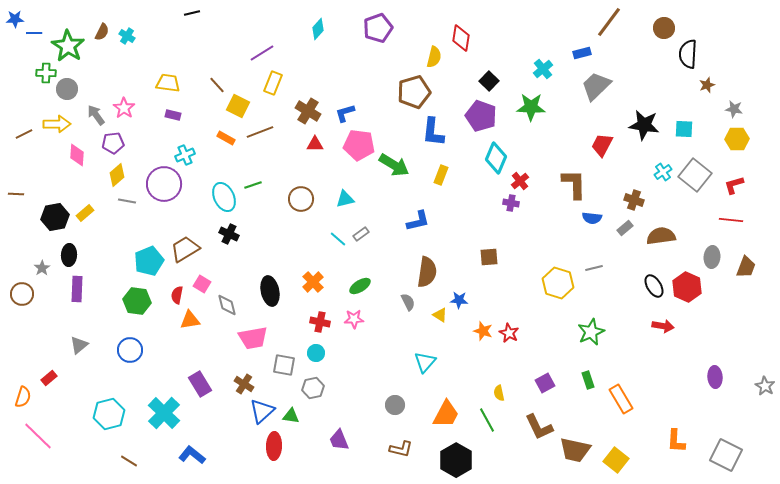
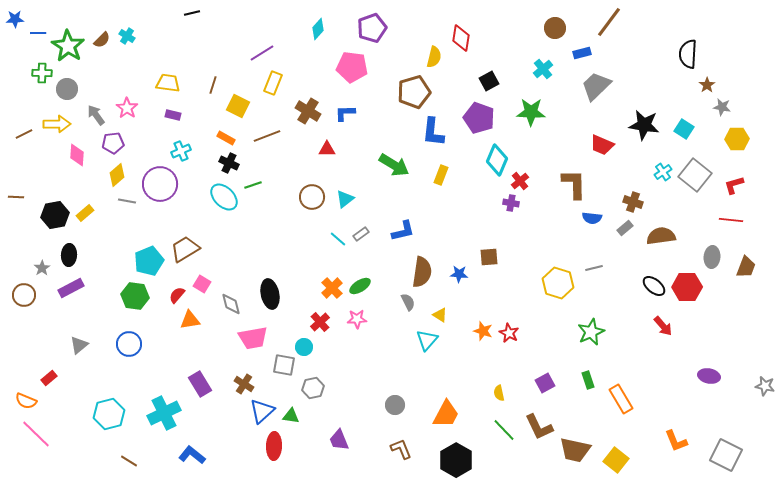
purple pentagon at (378, 28): moved 6 px left
brown circle at (664, 28): moved 109 px left
brown semicircle at (102, 32): moved 8 px down; rotated 18 degrees clockwise
blue line at (34, 33): moved 4 px right
green cross at (46, 73): moved 4 px left
black square at (489, 81): rotated 18 degrees clockwise
brown line at (217, 85): moved 4 px left; rotated 60 degrees clockwise
brown star at (707, 85): rotated 14 degrees counterclockwise
green star at (531, 107): moved 5 px down
pink star at (124, 108): moved 3 px right
gray star at (734, 109): moved 12 px left, 2 px up
blue L-shape at (345, 113): rotated 15 degrees clockwise
purple pentagon at (481, 116): moved 2 px left, 2 px down
cyan square at (684, 129): rotated 30 degrees clockwise
brown line at (260, 132): moved 7 px right, 4 px down
red triangle at (315, 144): moved 12 px right, 5 px down
pink pentagon at (359, 145): moved 7 px left, 78 px up
red trapezoid at (602, 145): rotated 95 degrees counterclockwise
cyan cross at (185, 155): moved 4 px left, 4 px up
cyan diamond at (496, 158): moved 1 px right, 2 px down
purple circle at (164, 184): moved 4 px left
brown line at (16, 194): moved 3 px down
cyan ellipse at (224, 197): rotated 20 degrees counterclockwise
brown circle at (301, 199): moved 11 px right, 2 px up
cyan triangle at (345, 199): rotated 24 degrees counterclockwise
brown cross at (634, 200): moved 1 px left, 2 px down
black hexagon at (55, 217): moved 2 px up
blue L-shape at (418, 221): moved 15 px left, 10 px down
black cross at (229, 234): moved 71 px up
brown semicircle at (427, 272): moved 5 px left
orange cross at (313, 282): moved 19 px right, 6 px down
black ellipse at (654, 286): rotated 20 degrees counterclockwise
red hexagon at (687, 287): rotated 24 degrees counterclockwise
purple rectangle at (77, 289): moved 6 px left, 1 px up; rotated 60 degrees clockwise
black ellipse at (270, 291): moved 3 px down
brown circle at (22, 294): moved 2 px right, 1 px down
red semicircle at (177, 295): rotated 30 degrees clockwise
blue star at (459, 300): moved 26 px up
green hexagon at (137, 301): moved 2 px left, 5 px up
gray diamond at (227, 305): moved 4 px right, 1 px up
pink star at (354, 319): moved 3 px right
red cross at (320, 322): rotated 36 degrees clockwise
red arrow at (663, 326): rotated 40 degrees clockwise
blue circle at (130, 350): moved 1 px left, 6 px up
cyan circle at (316, 353): moved 12 px left, 6 px up
cyan triangle at (425, 362): moved 2 px right, 22 px up
purple ellipse at (715, 377): moved 6 px left, 1 px up; rotated 75 degrees counterclockwise
gray star at (765, 386): rotated 18 degrees counterclockwise
orange semicircle at (23, 397): moved 3 px right, 4 px down; rotated 95 degrees clockwise
cyan cross at (164, 413): rotated 20 degrees clockwise
green line at (487, 420): moved 17 px right, 10 px down; rotated 15 degrees counterclockwise
pink line at (38, 436): moved 2 px left, 2 px up
orange L-shape at (676, 441): rotated 25 degrees counterclockwise
brown L-shape at (401, 449): rotated 125 degrees counterclockwise
